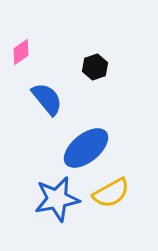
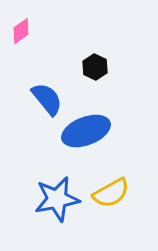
pink diamond: moved 21 px up
black hexagon: rotated 15 degrees counterclockwise
blue ellipse: moved 17 px up; rotated 18 degrees clockwise
